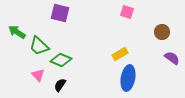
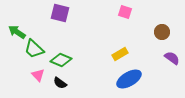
pink square: moved 2 px left
green trapezoid: moved 5 px left, 3 px down
blue ellipse: moved 1 px right, 1 px down; rotated 50 degrees clockwise
black semicircle: moved 2 px up; rotated 88 degrees counterclockwise
